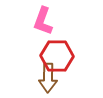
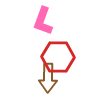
red hexagon: moved 1 px right, 1 px down
